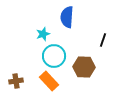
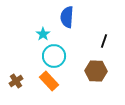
cyan star: rotated 16 degrees counterclockwise
black line: moved 1 px right, 1 px down
brown hexagon: moved 12 px right, 4 px down
brown cross: rotated 24 degrees counterclockwise
